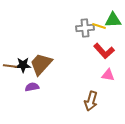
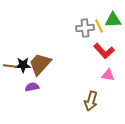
yellow line: rotated 48 degrees clockwise
brown trapezoid: moved 1 px left
